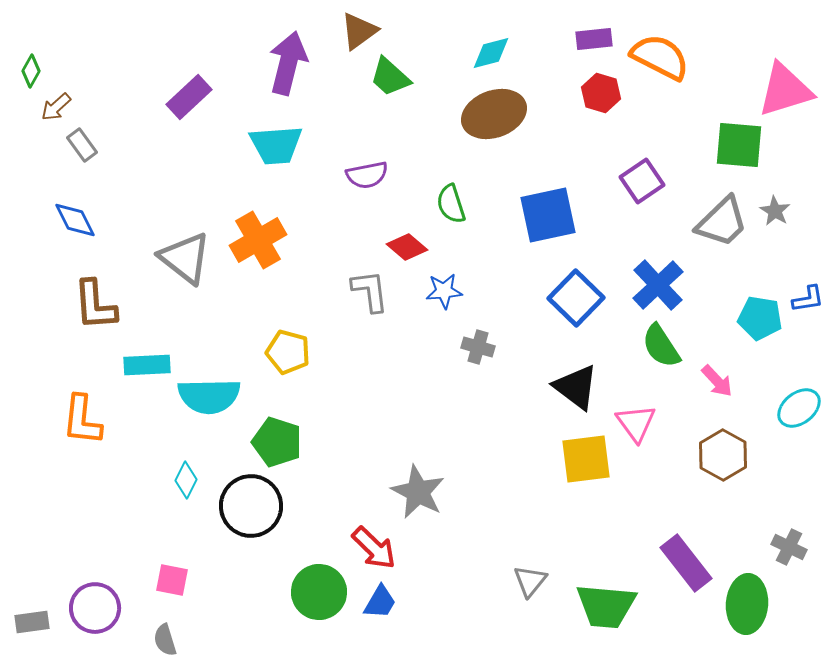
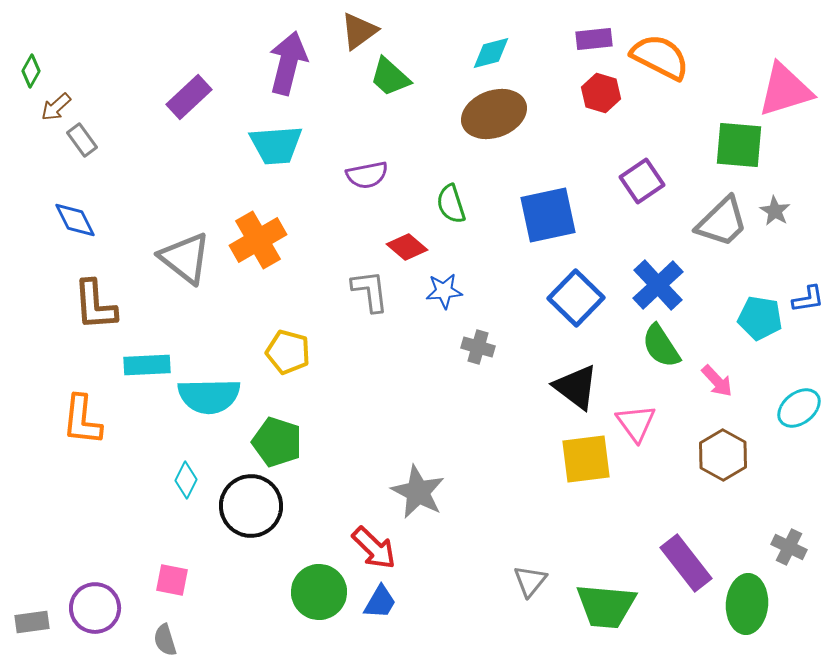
gray rectangle at (82, 145): moved 5 px up
